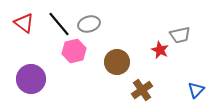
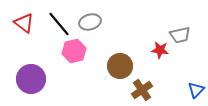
gray ellipse: moved 1 px right, 2 px up
red star: rotated 18 degrees counterclockwise
brown circle: moved 3 px right, 4 px down
